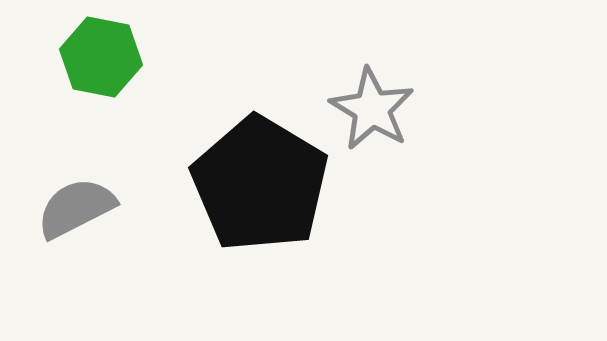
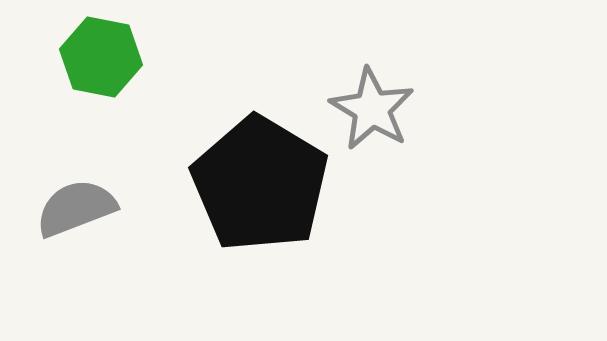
gray semicircle: rotated 6 degrees clockwise
